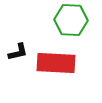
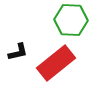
red rectangle: rotated 42 degrees counterclockwise
